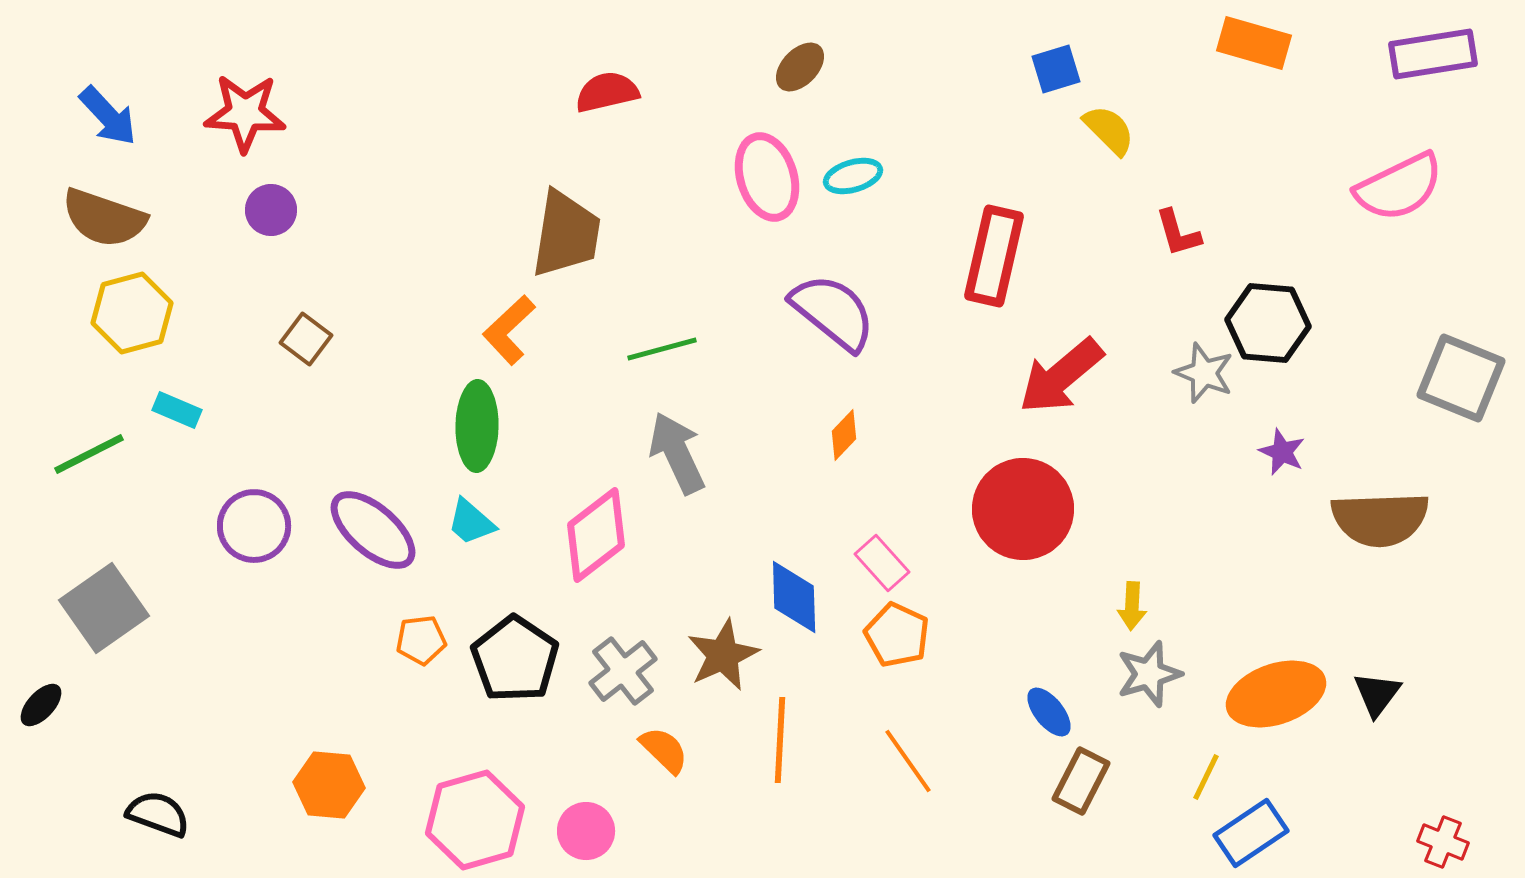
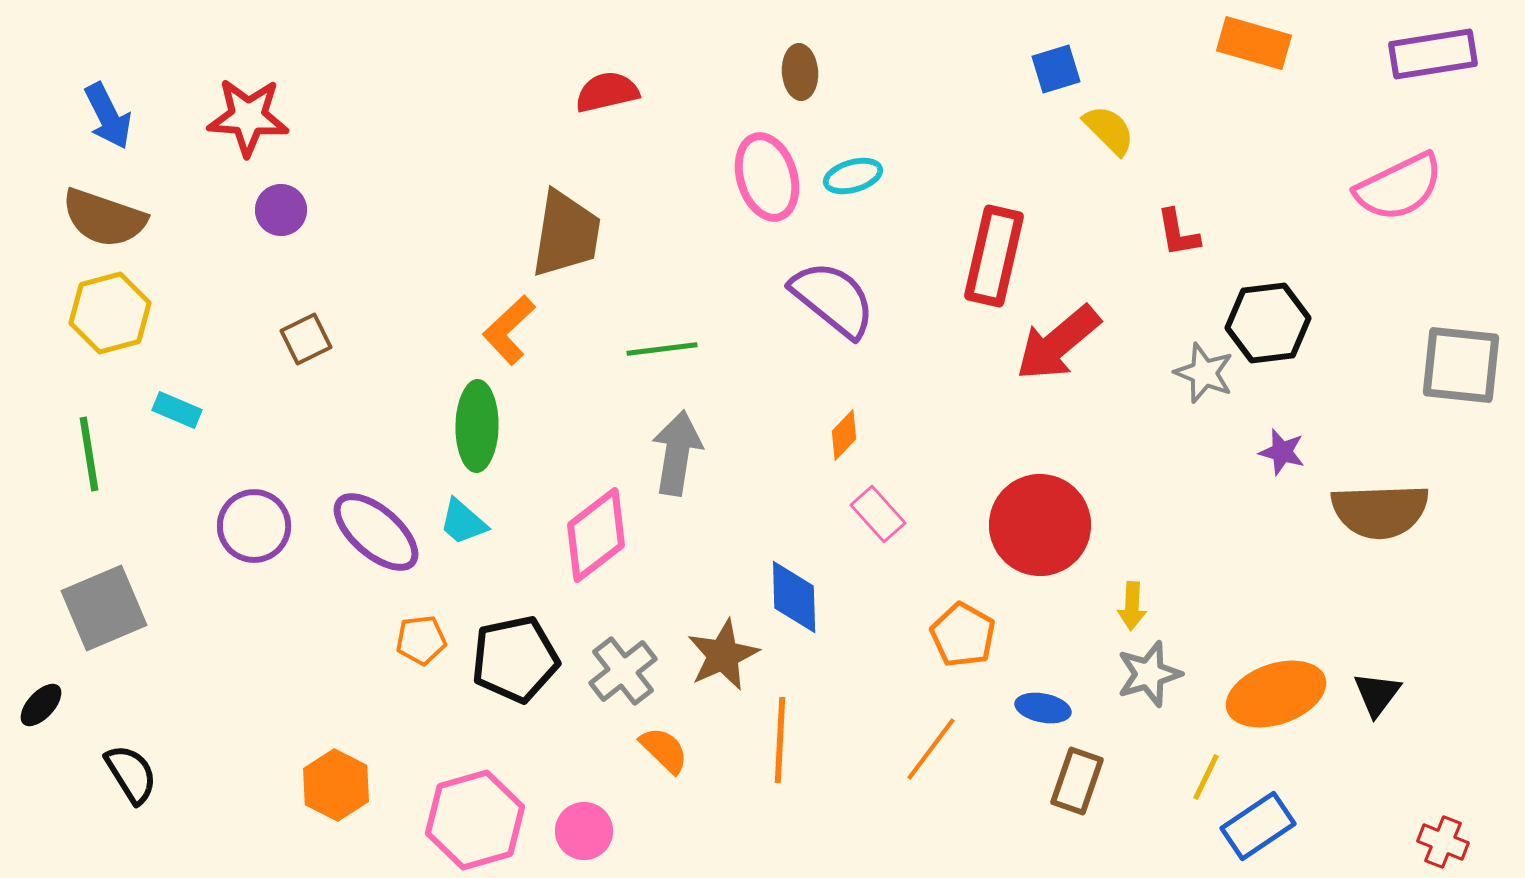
brown ellipse at (800, 67): moved 5 px down; rotated 48 degrees counterclockwise
red star at (245, 113): moved 3 px right, 4 px down
blue arrow at (108, 116): rotated 16 degrees clockwise
purple circle at (271, 210): moved 10 px right
red L-shape at (1178, 233): rotated 6 degrees clockwise
purple semicircle at (833, 312): moved 13 px up
yellow hexagon at (132, 313): moved 22 px left
black hexagon at (1268, 323): rotated 12 degrees counterclockwise
brown square at (306, 339): rotated 27 degrees clockwise
green line at (662, 349): rotated 8 degrees clockwise
red arrow at (1061, 376): moved 3 px left, 33 px up
gray square at (1461, 378): moved 13 px up; rotated 16 degrees counterclockwise
purple star at (1282, 452): rotated 9 degrees counterclockwise
gray arrow at (677, 453): rotated 34 degrees clockwise
green line at (89, 454): rotated 72 degrees counterclockwise
red circle at (1023, 509): moved 17 px right, 16 px down
brown semicircle at (1380, 519): moved 8 px up
cyan trapezoid at (471, 522): moved 8 px left
purple ellipse at (373, 530): moved 3 px right, 2 px down
pink rectangle at (882, 563): moved 4 px left, 49 px up
gray square at (104, 608): rotated 12 degrees clockwise
orange pentagon at (897, 635): moved 66 px right; rotated 4 degrees clockwise
black pentagon at (515, 659): rotated 26 degrees clockwise
blue ellipse at (1049, 712): moved 6 px left, 4 px up; rotated 40 degrees counterclockwise
orange line at (908, 761): moved 23 px right, 12 px up; rotated 72 degrees clockwise
brown rectangle at (1081, 781): moved 4 px left; rotated 8 degrees counterclockwise
orange hexagon at (329, 785): moved 7 px right; rotated 22 degrees clockwise
black semicircle at (158, 814): moved 27 px left, 40 px up; rotated 38 degrees clockwise
pink circle at (586, 831): moved 2 px left
blue rectangle at (1251, 833): moved 7 px right, 7 px up
